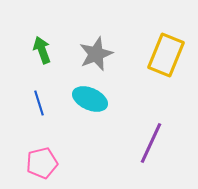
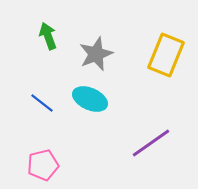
green arrow: moved 6 px right, 14 px up
blue line: moved 3 px right; rotated 35 degrees counterclockwise
purple line: rotated 30 degrees clockwise
pink pentagon: moved 1 px right, 2 px down
